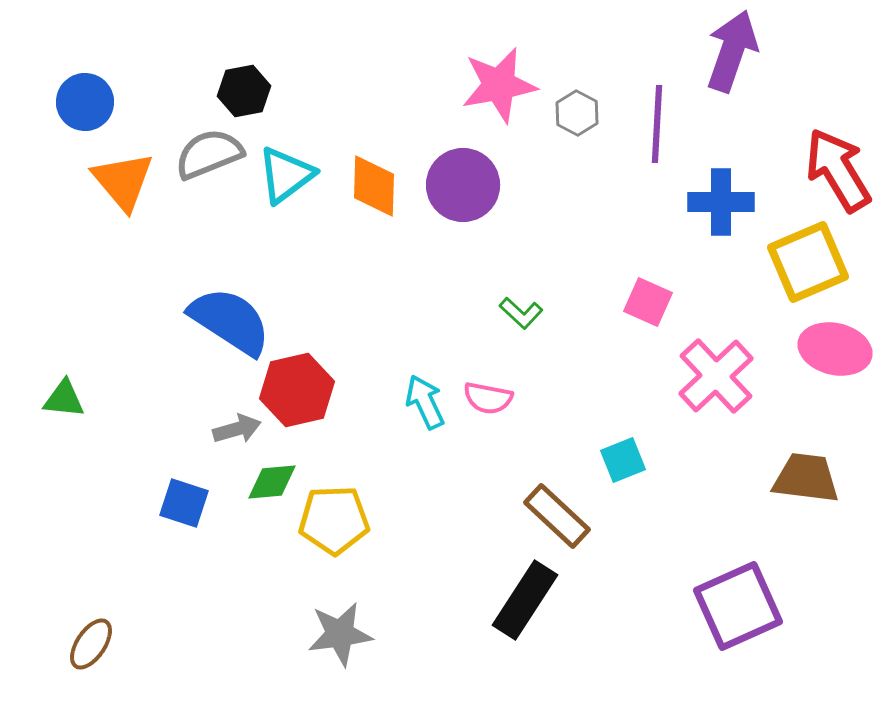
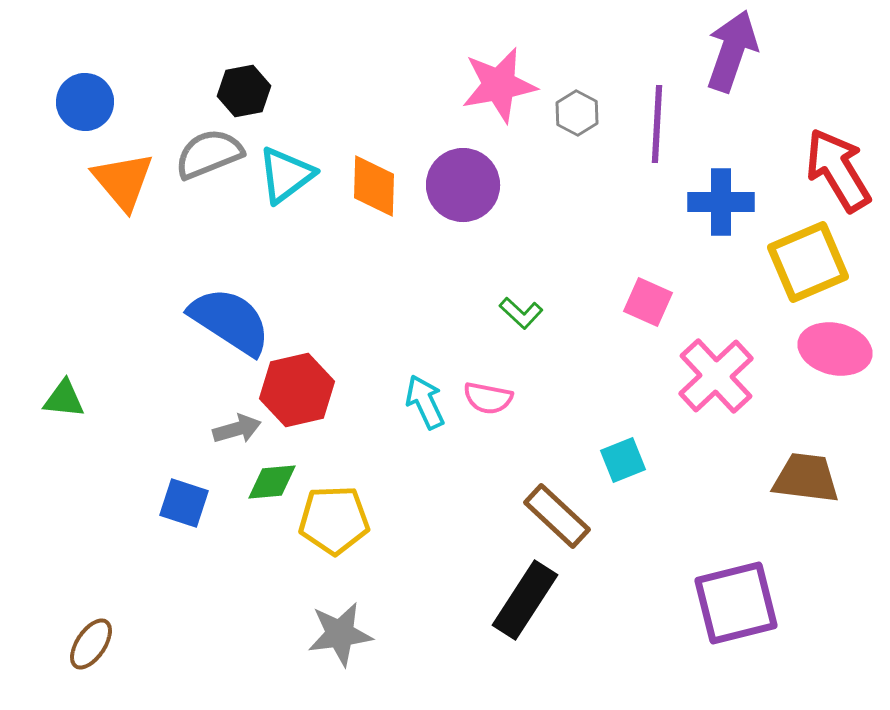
purple square: moved 2 px left, 3 px up; rotated 10 degrees clockwise
